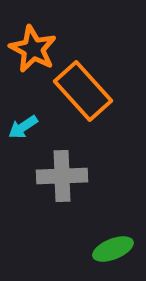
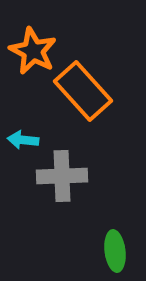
orange star: moved 2 px down
cyan arrow: moved 13 px down; rotated 40 degrees clockwise
green ellipse: moved 2 px right, 2 px down; rotated 75 degrees counterclockwise
